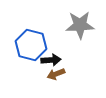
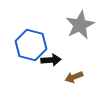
gray star: rotated 24 degrees counterclockwise
brown arrow: moved 18 px right, 3 px down
